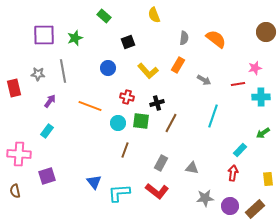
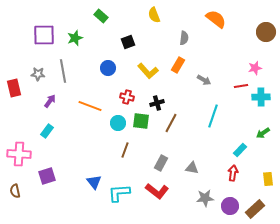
green rectangle at (104, 16): moved 3 px left
orange semicircle at (216, 39): moved 20 px up
red line at (238, 84): moved 3 px right, 2 px down
